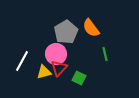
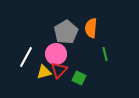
orange semicircle: rotated 42 degrees clockwise
white line: moved 4 px right, 4 px up
red triangle: moved 2 px down
